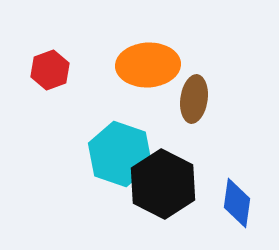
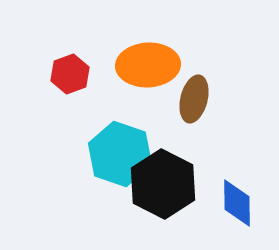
red hexagon: moved 20 px right, 4 px down
brown ellipse: rotated 6 degrees clockwise
blue diamond: rotated 9 degrees counterclockwise
